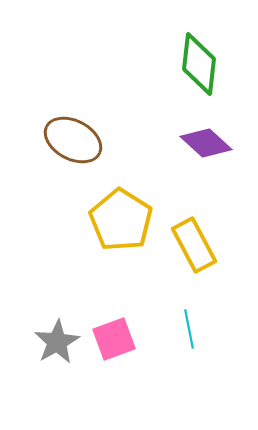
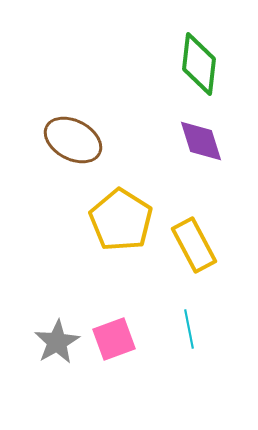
purple diamond: moved 5 px left, 2 px up; rotated 30 degrees clockwise
